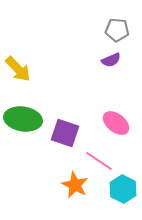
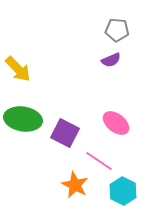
purple square: rotated 8 degrees clockwise
cyan hexagon: moved 2 px down
